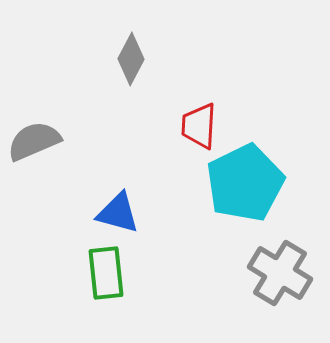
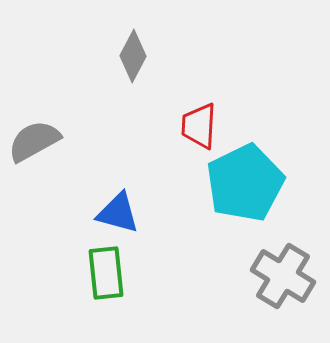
gray diamond: moved 2 px right, 3 px up
gray semicircle: rotated 6 degrees counterclockwise
gray cross: moved 3 px right, 3 px down
